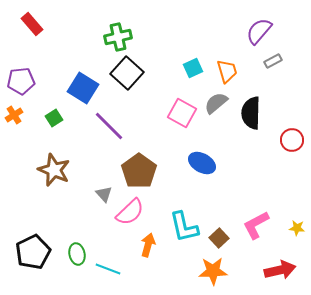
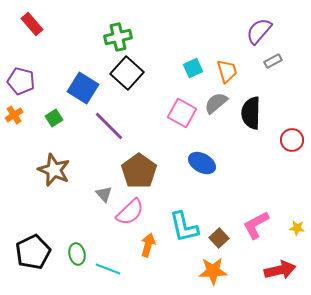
purple pentagon: rotated 20 degrees clockwise
